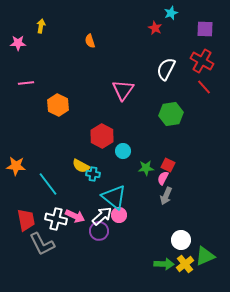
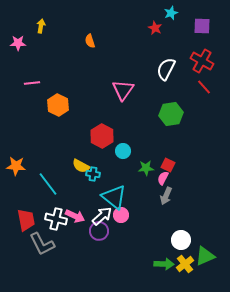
purple square: moved 3 px left, 3 px up
pink line: moved 6 px right
pink circle: moved 2 px right
